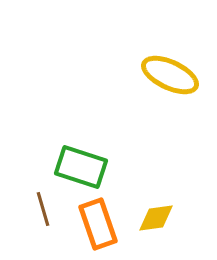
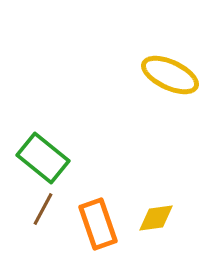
green rectangle: moved 38 px left, 9 px up; rotated 21 degrees clockwise
brown line: rotated 44 degrees clockwise
